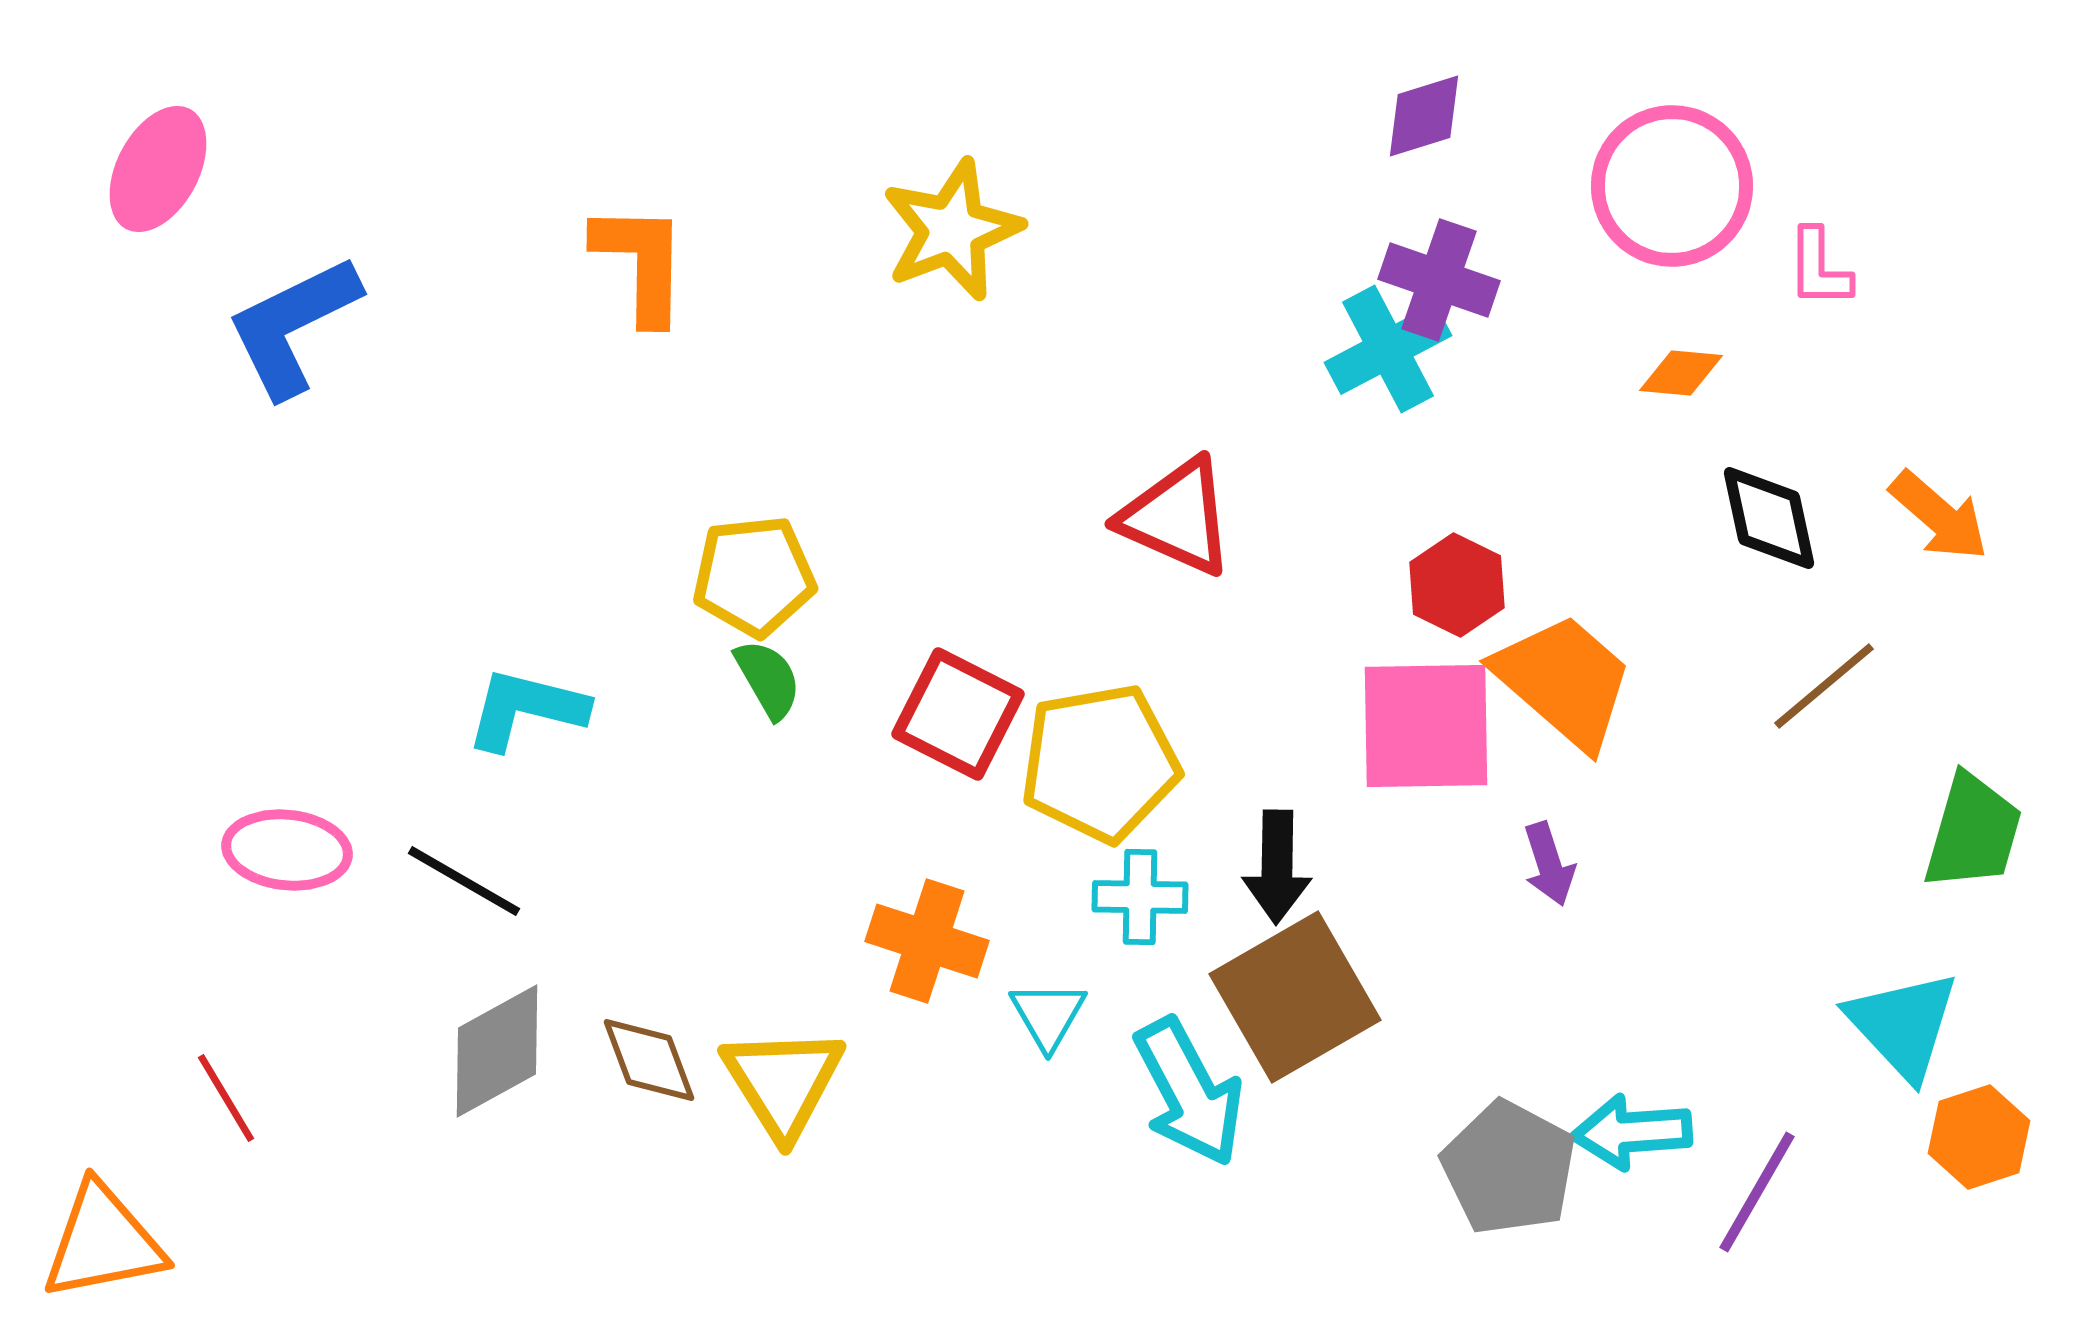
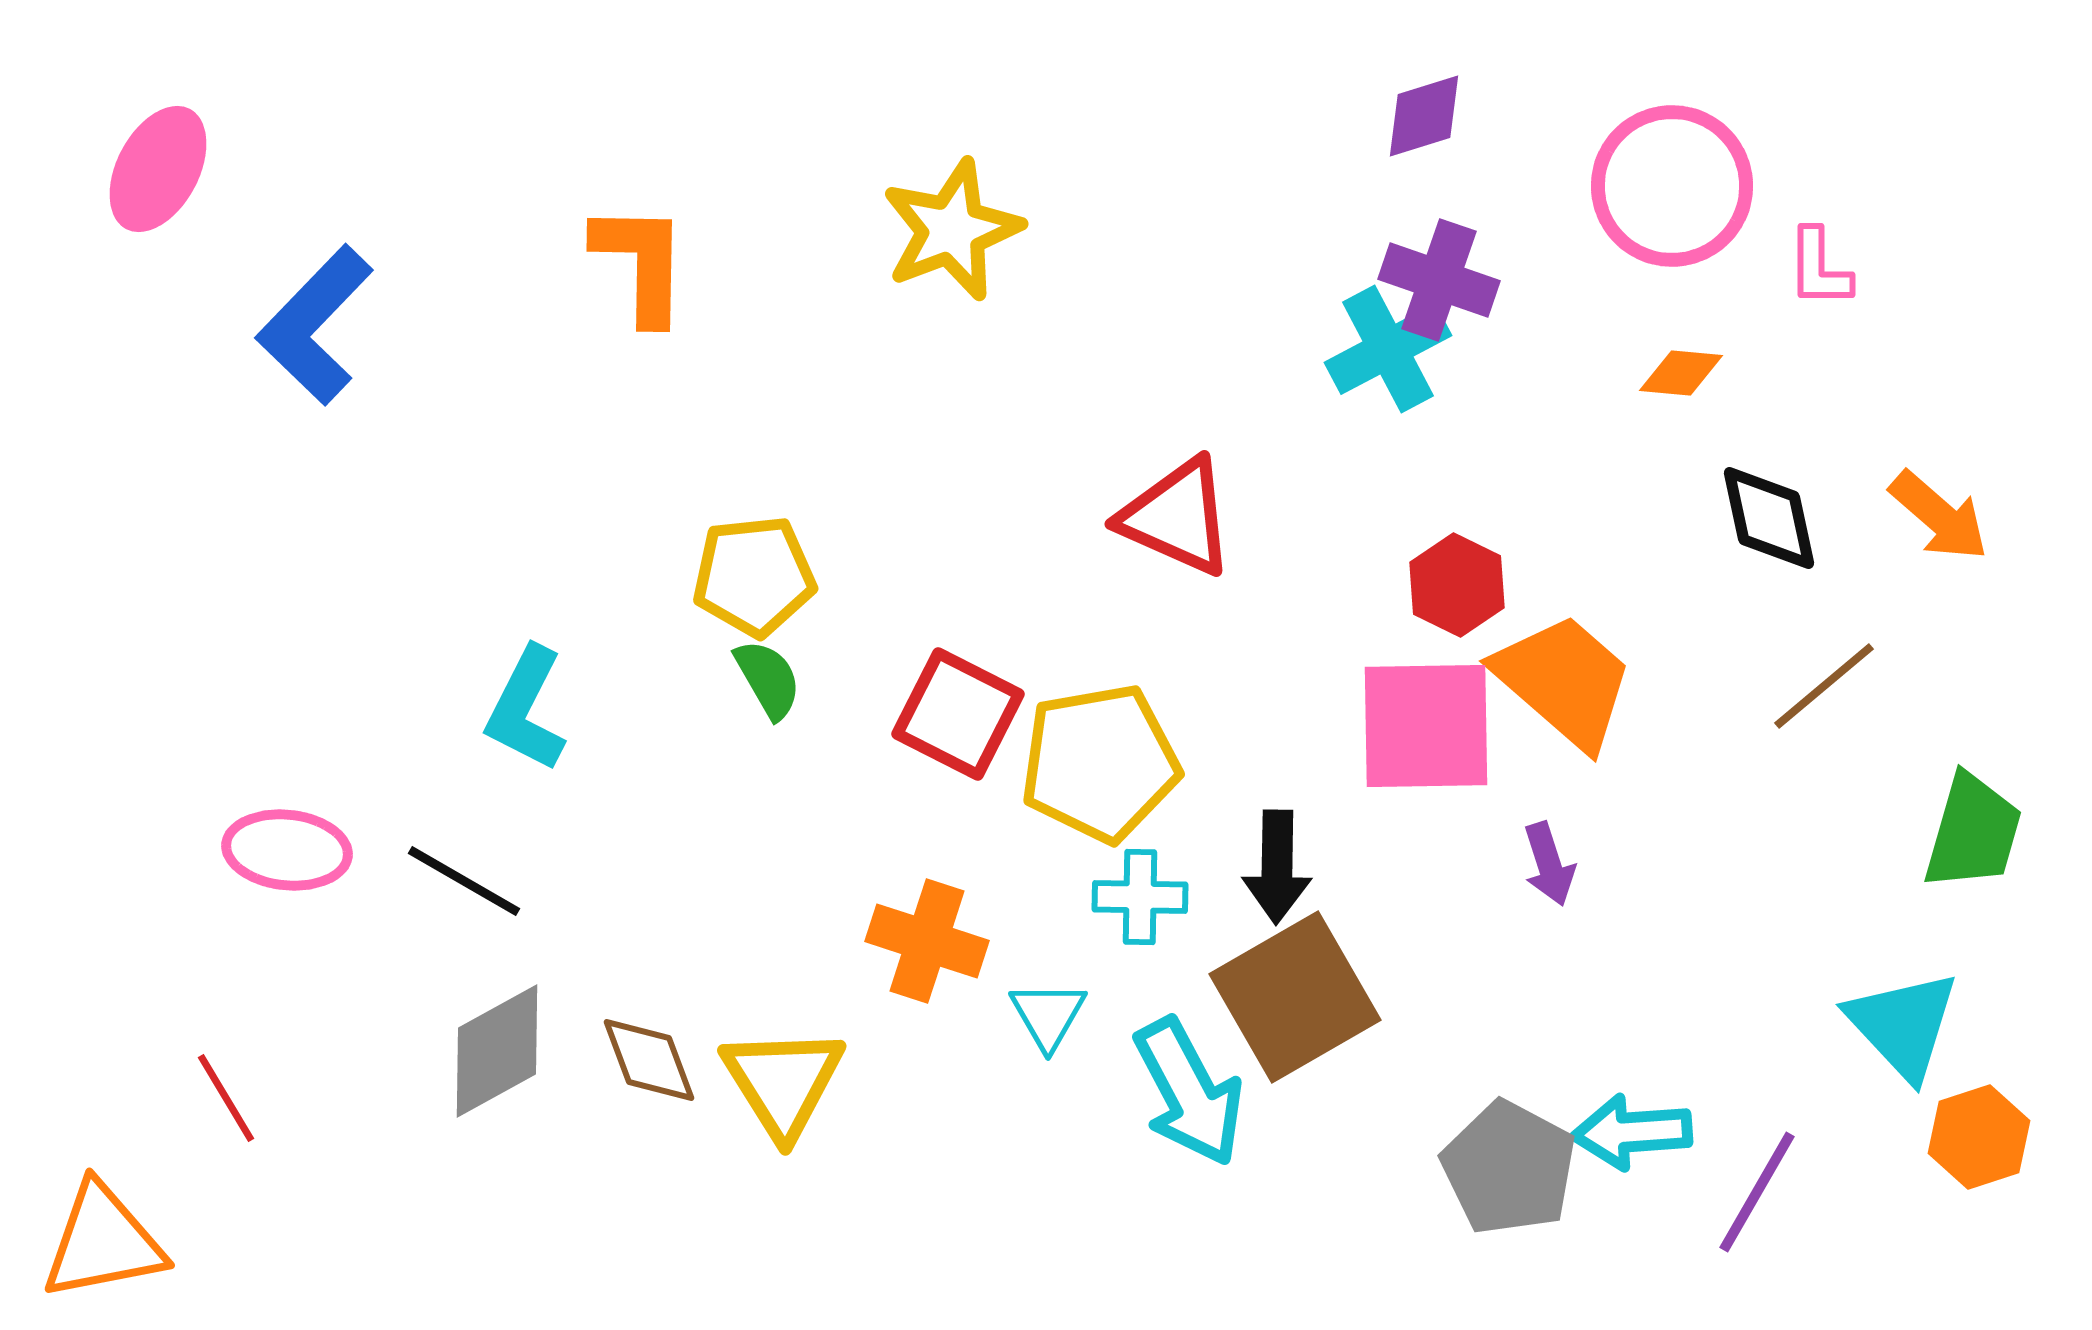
blue L-shape at (293, 326): moved 22 px right, 1 px up; rotated 20 degrees counterclockwise
cyan L-shape at (526, 709): rotated 77 degrees counterclockwise
